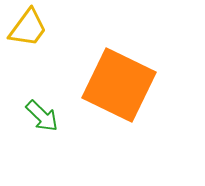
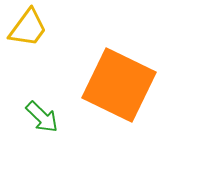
green arrow: moved 1 px down
